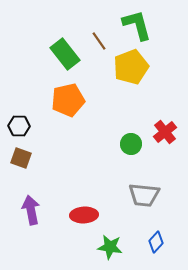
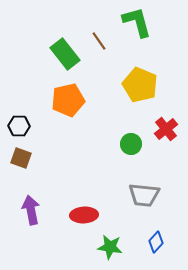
green L-shape: moved 3 px up
yellow pentagon: moved 9 px right, 18 px down; rotated 28 degrees counterclockwise
red cross: moved 1 px right, 3 px up
